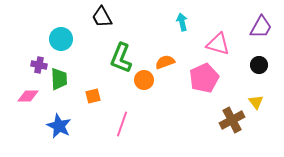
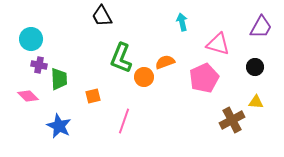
black trapezoid: moved 1 px up
cyan circle: moved 30 px left
black circle: moved 4 px left, 2 px down
orange circle: moved 3 px up
pink diamond: rotated 45 degrees clockwise
yellow triangle: rotated 49 degrees counterclockwise
pink line: moved 2 px right, 3 px up
